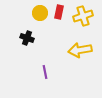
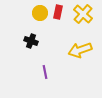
red rectangle: moved 1 px left
yellow cross: moved 2 px up; rotated 30 degrees counterclockwise
black cross: moved 4 px right, 3 px down
yellow arrow: rotated 10 degrees counterclockwise
